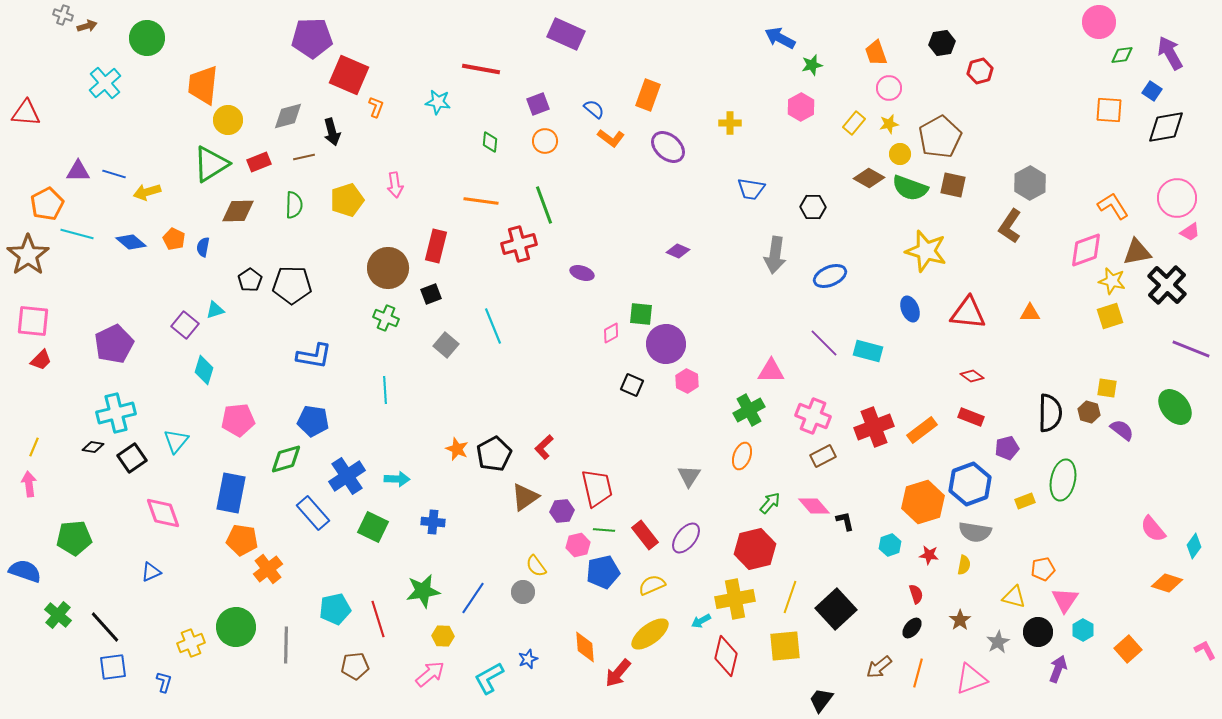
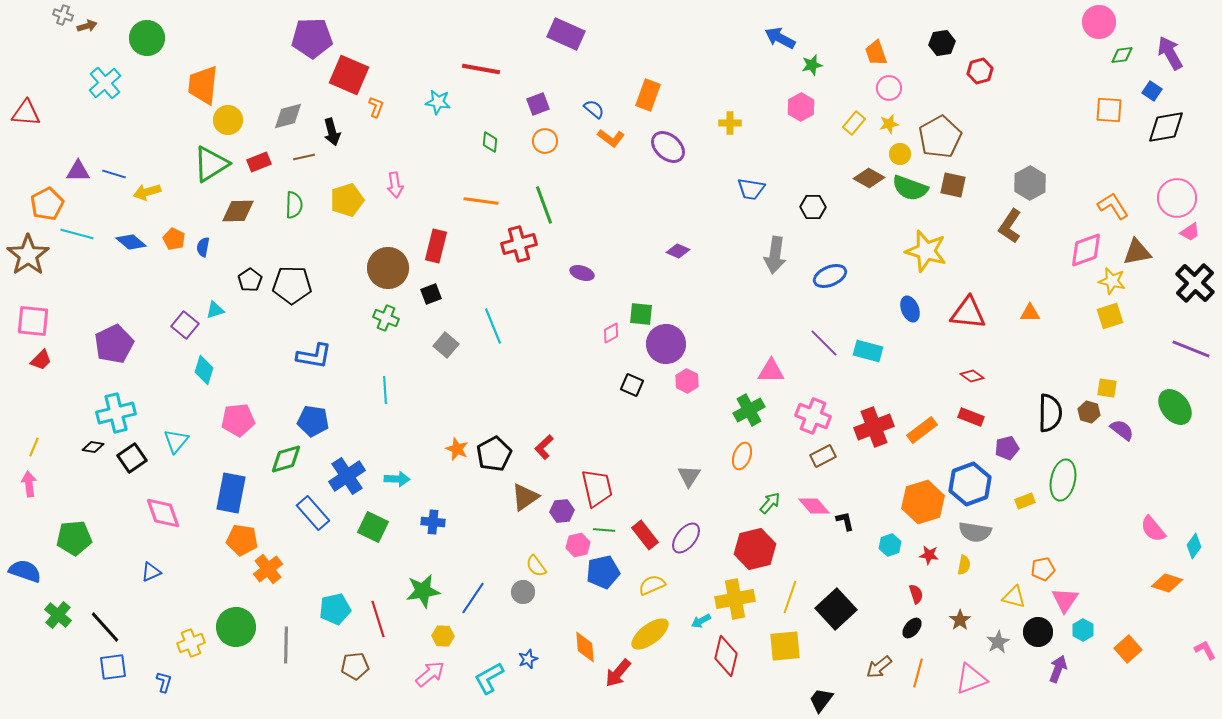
black cross at (1167, 285): moved 28 px right, 2 px up
